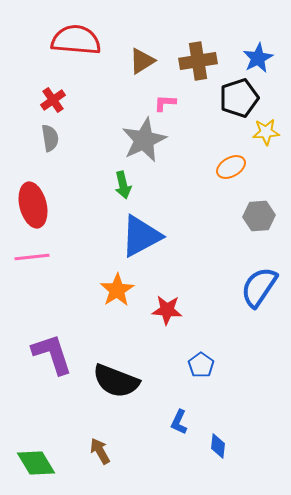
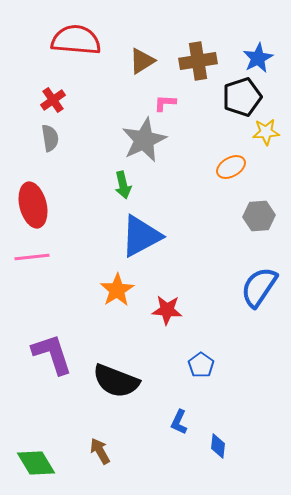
black pentagon: moved 3 px right, 1 px up
